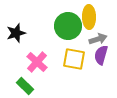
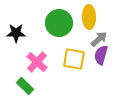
green circle: moved 9 px left, 3 px up
black star: rotated 18 degrees clockwise
gray arrow: moved 1 px right; rotated 24 degrees counterclockwise
